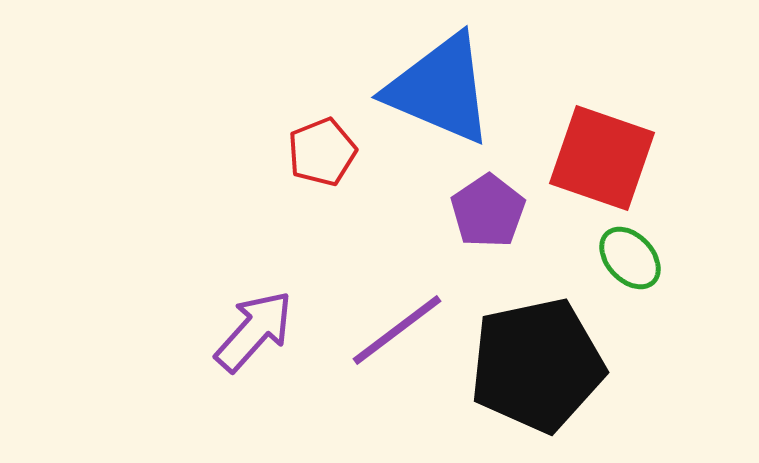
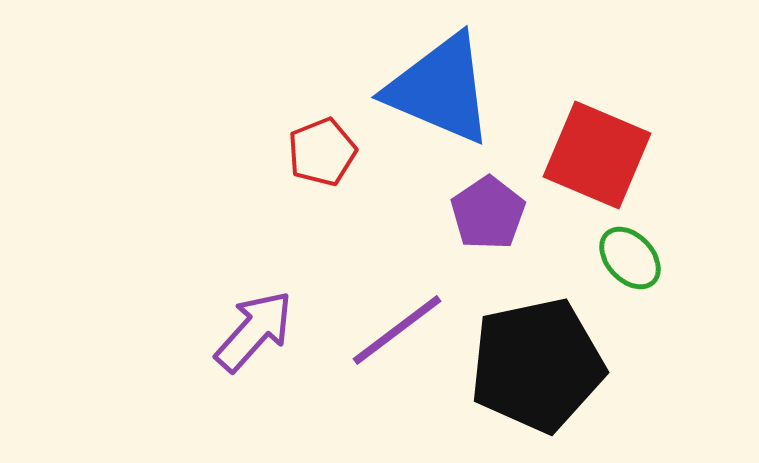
red square: moved 5 px left, 3 px up; rotated 4 degrees clockwise
purple pentagon: moved 2 px down
